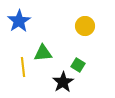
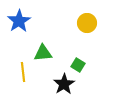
yellow circle: moved 2 px right, 3 px up
yellow line: moved 5 px down
black star: moved 1 px right, 2 px down
